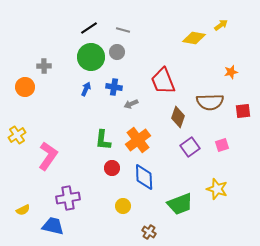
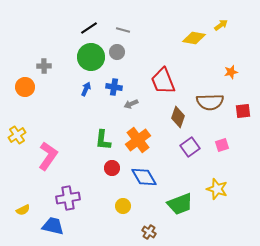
blue diamond: rotated 28 degrees counterclockwise
